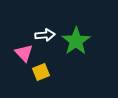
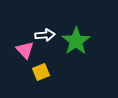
pink triangle: moved 1 px right, 3 px up
